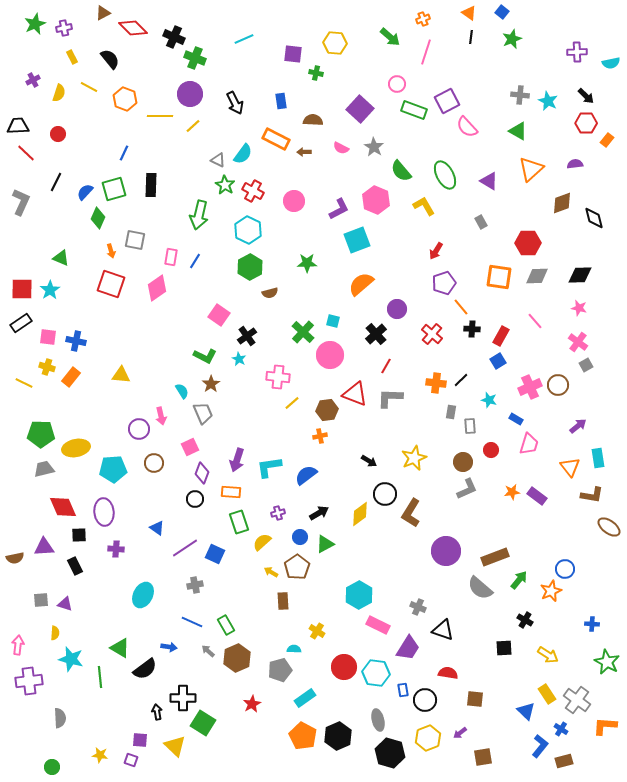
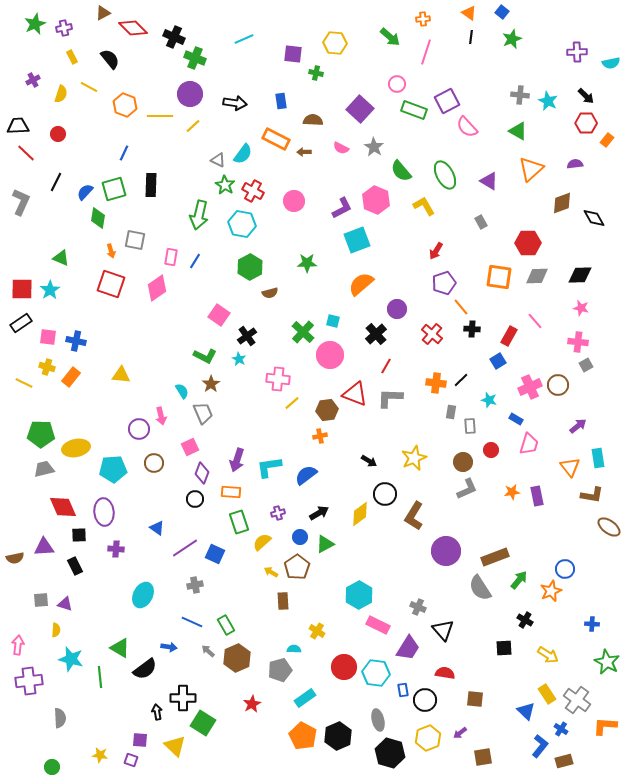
orange cross at (423, 19): rotated 16 degrees clockwise
yellow semicircle at (59, 93): moved 2 px right, 1 px down
orange hexagon at (125, 99): moved 6 px down
black arrow at (235, 103): rotated 55 degrees counterclockwise
purple L-shape at (339, 209): moved 3 px right, 1 px up
green diamond at (98, 218): rotated 15 degrees counterclockwise
black diamond at (594, 218): rotated 15 degrees counterclockwise
cyan hexagon at (248, 230): moved 6 px left, 6 px up; rotated 16 degrees counterclockwise
pink star at (579, 308): moved 2 px right
red rectangle at (501, 336): moved 8 px right
pink cross at (578, 342): rotated 30 degrees counterclockwise
pink cross at (278, 377): moved 2 px down
purple rectangle at (537, 496): rotated 42 degrees clockwise
brown L-shape at (411, 513): moved 3 px right, 3 px down
gray semicircle at (480, 588): rotated 16 degrees clockwise
black triangle at (443, 630): rotated 30 degrees clockwise
yellow semicircle at (55, 633): moved 1 px right, 3 px up
red semicircle at (448, 673): moved 3 px left
